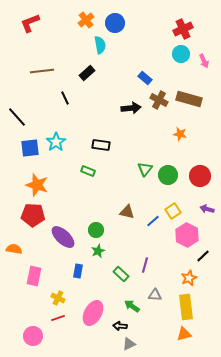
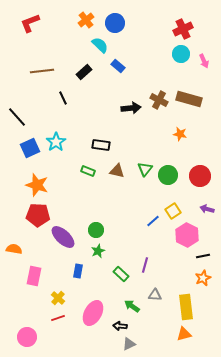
cyan semicircle at (100, 45): rotated 36 degrees counterclockwise
black rectangle at (87, 73): moved 3 px left, 1 px up
blue rectangle at (145, 78): moved 27 px left, 12 px up
black line at (65, 98): moved 2 px left
blue square at (30, 148): rotated 18 degrees counterclockwise
brown triangle at (127, 212): moved 10 px left, 41 px up
red pentagon at (33, 215): moved 5 px right
black line at (203, 256): rotated 32 degrees clockwise
orange star at (189, 278): moved 14 px right
yellow cross at (58, 298): rotated 16 degrees clockwise
pink circle at (33, 336): moved 6 px left, 1 px down
